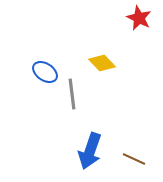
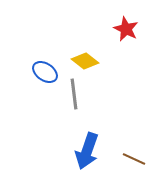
red star: moved 13 px left, 11 px down
yellow diamond: moved 17 px left, 2 px up; rotated 8 degrees counterclockwise
gray line: moved 2 px right
blue arrow: moved 3 px left
